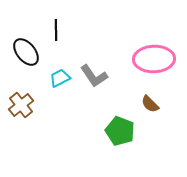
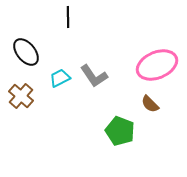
black line: moved 12 px right, 13 px up
pink ellipse: moved 3 px right, 6 px down; rotated 21 degrees counterclockwise
brown cross: moved 9 px up; rotated 10 degrees counterclockwise
